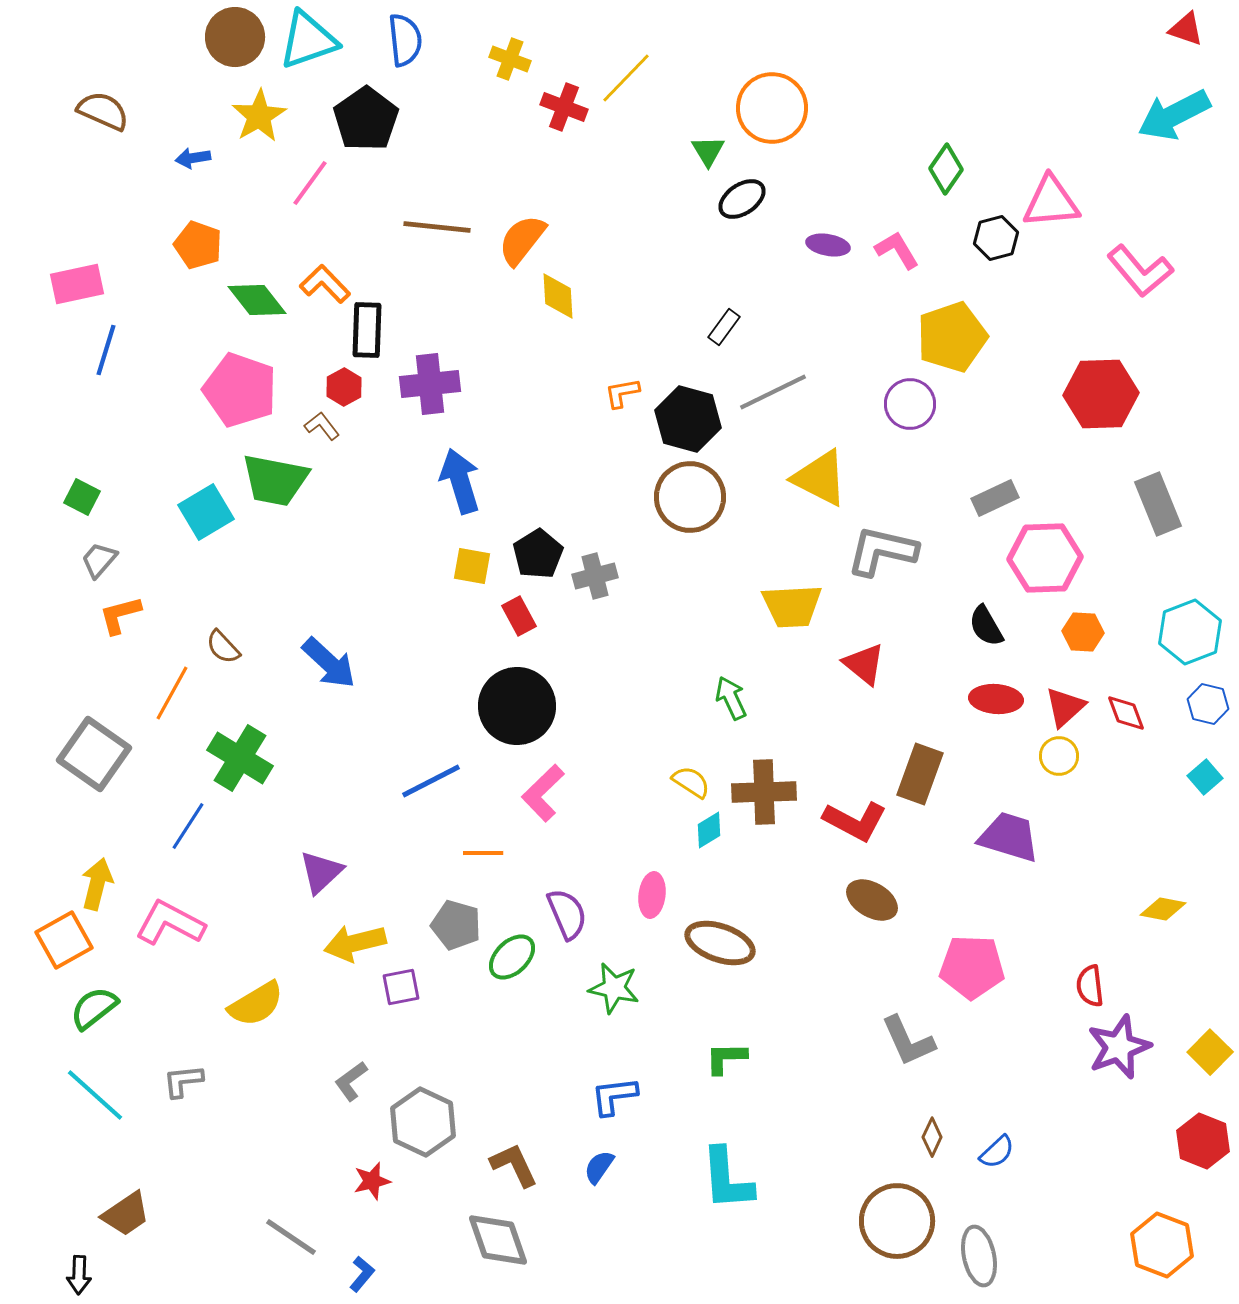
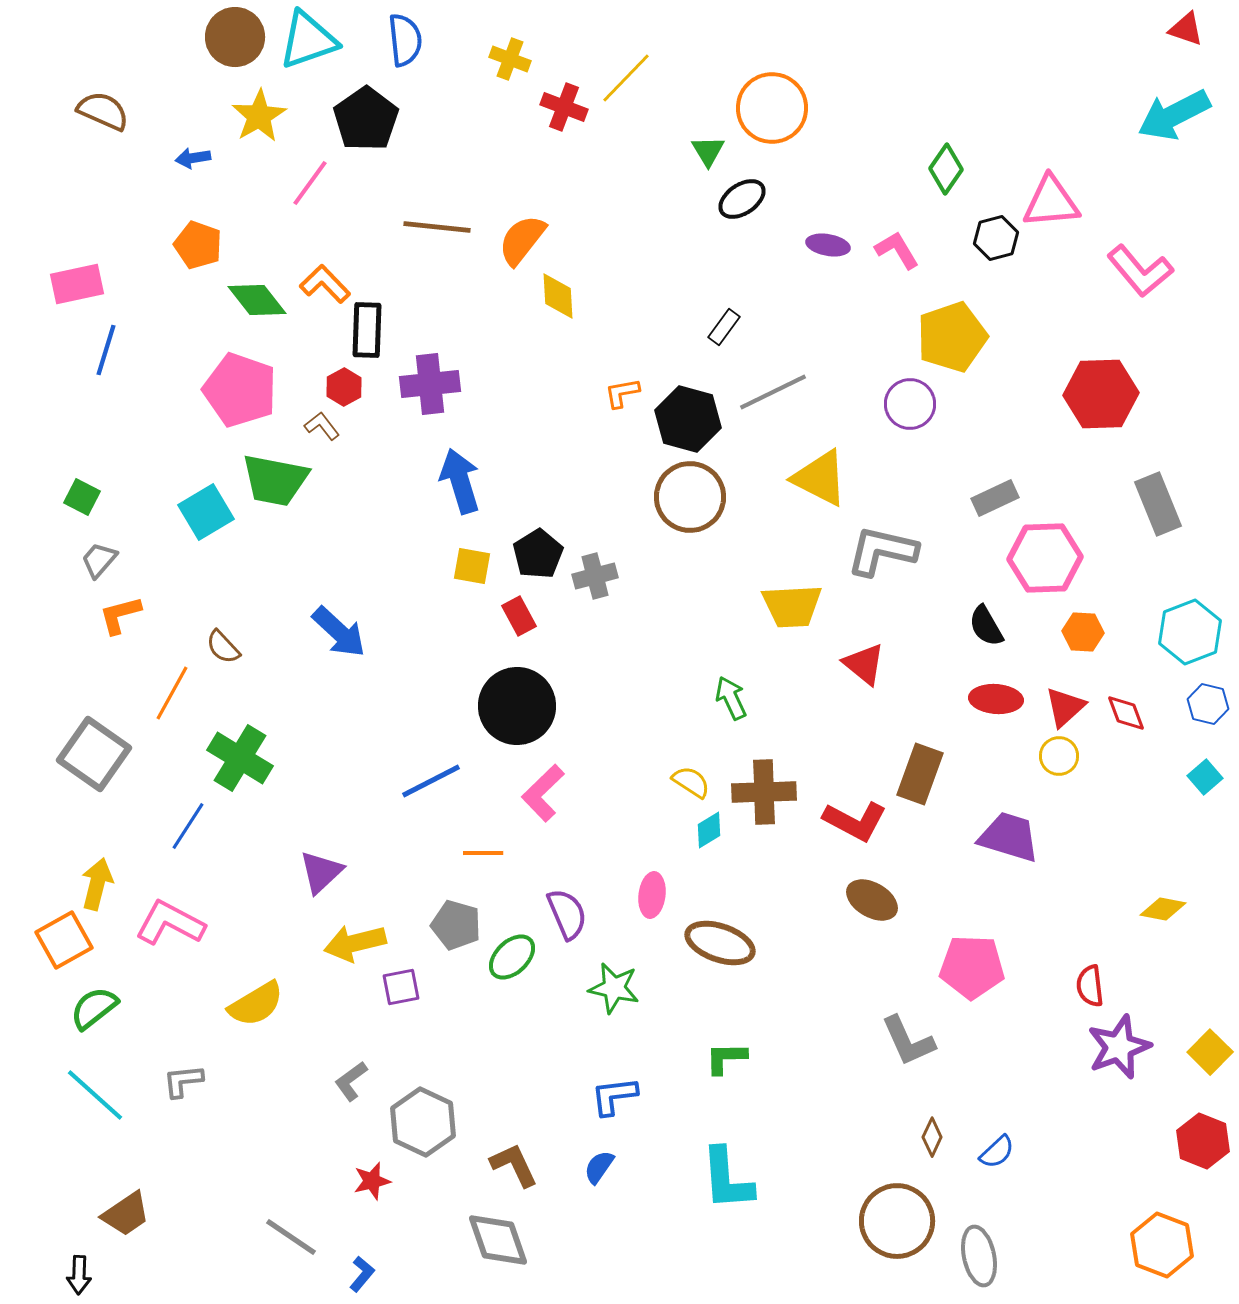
blue arrow at (329, 663): moved 10 px right, 31 px up
